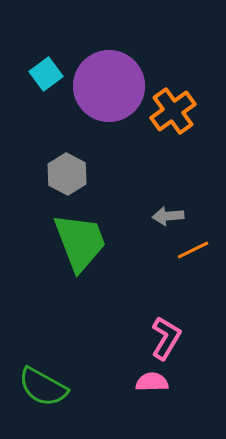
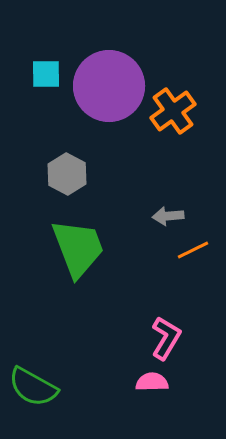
cyan square: rotated 36 degrees clockwise
green trapezoid: moved 2 px left, 6 px down
green semicircle: moved 10 px left
